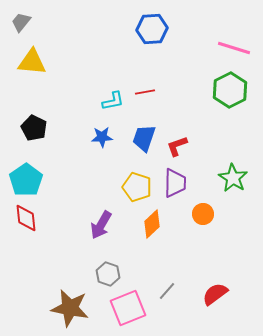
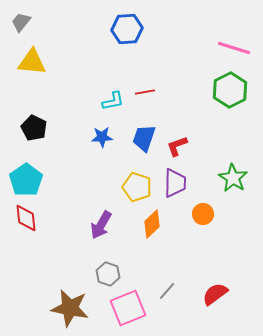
blue hexagon: moved 25 px left
